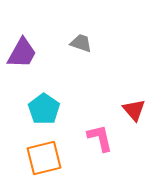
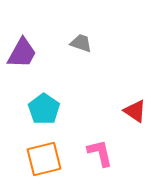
red triangle: moved 1 px right, 1 px down; rotated 15 degrees counterclockwise
pink L-shape: moved 15 px down
orange square: moved 1 px down
